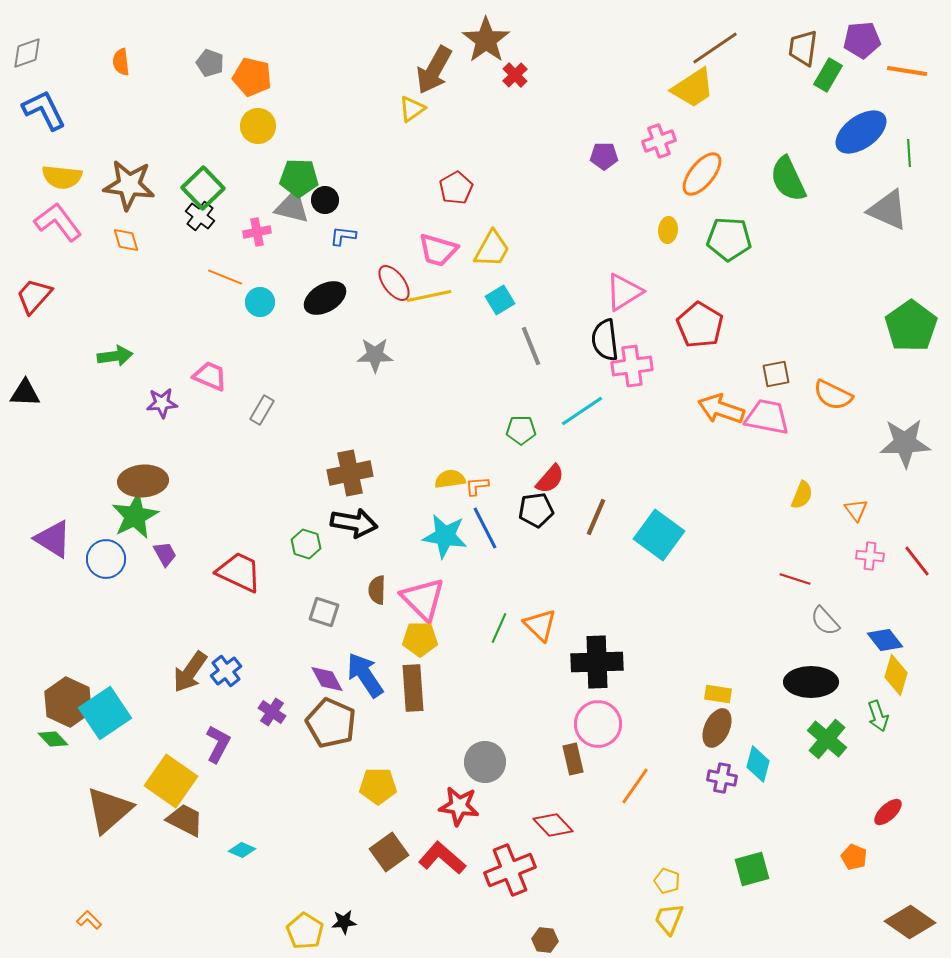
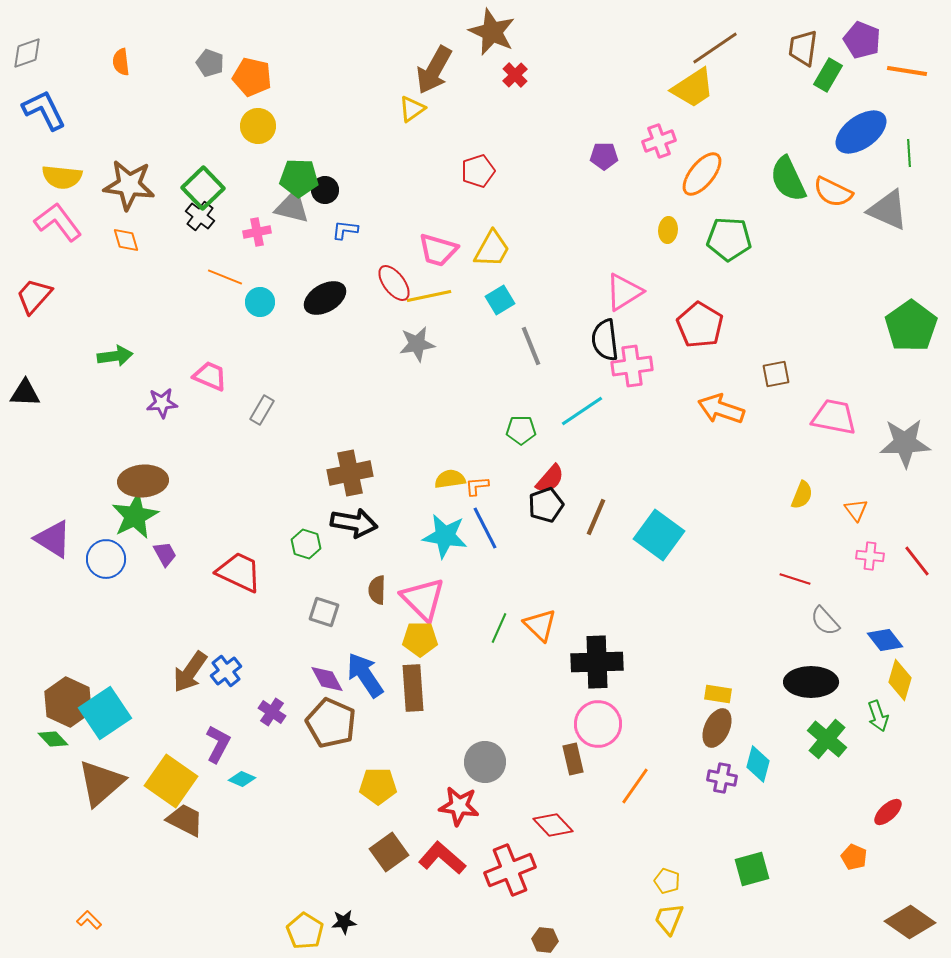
brown star at (486, 40): moved 6 px right, 8 px up; rotated 12 degrees counterclockwise
purple pentagon at (862, 40): rotated 27 degrees clockwise
red pentagon at (456, 188): moved 22 px right, 17 px up; rotated 12 degrees clockwise
black circle at (325, 200): moved 10 px up
blue L-shape at (343, 236): moved 2 px right, 6 px up
gray star at (375, 355): moved 42 px right, 11 px up; rotated 9 degrees counterclockwise
orange semicircle at (833, 395): moved 203 px up
pink trapezoid at (767, 417): moved 67 px right
black pentagon at (536, 510): moved 10 px right, 5 px up; rotated 12 degrees counterclockwise
yellow diamond at (896, 675): moved 4 px right, 5 px down
brown triangle at (109, 810): moved 8 px left, 27 px up
cyan diamond at (242, 850): moved 71 px up
